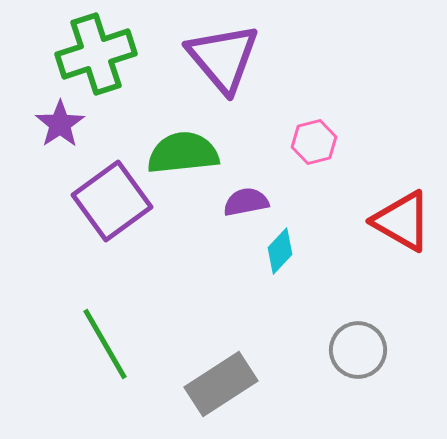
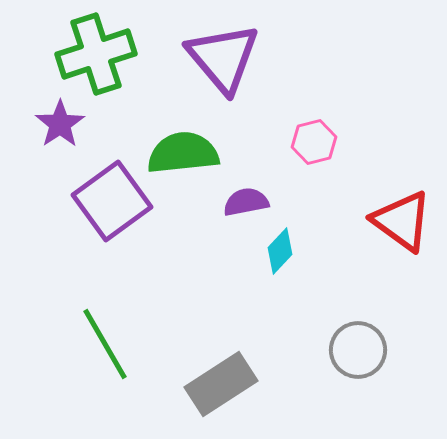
red triangle: rotated 6 degrees clockwise
